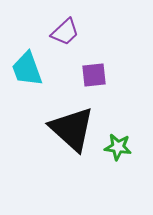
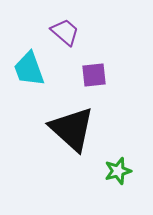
purple trapezoid: rotated 96 degrees counterclockwise
cyan trapezoid: moved 2 px right
green star: moved 24 px down; rotated 24 degrees counterclockwise
